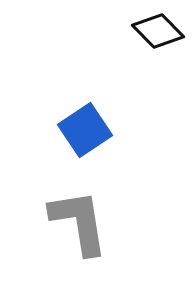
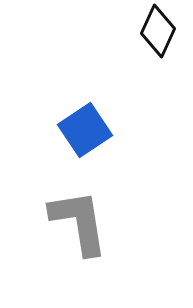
black diamond: rotated 69 degrees clockwise
